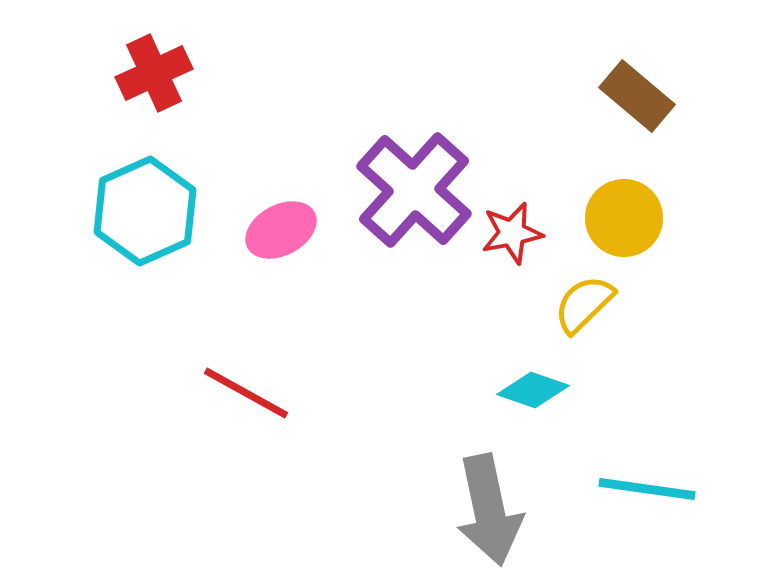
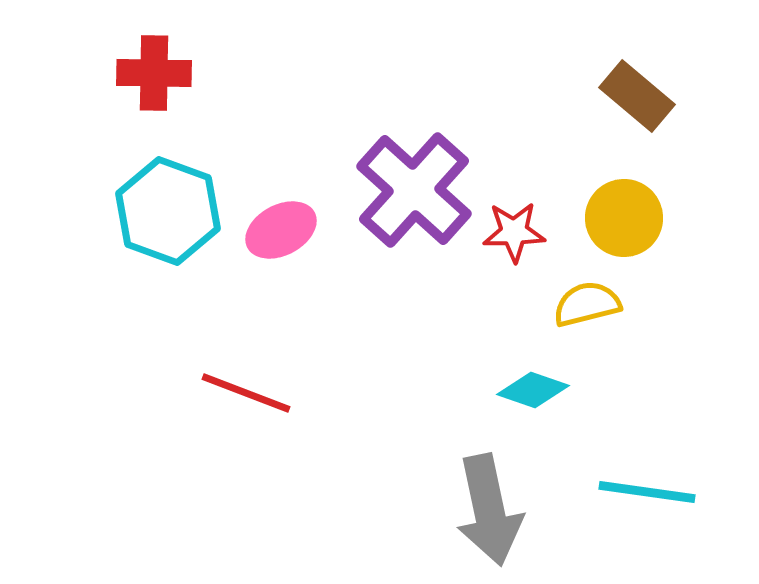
red cross: rotated 26 degrees clockwise
cyan hexagon: moved 23 px right; rotated 16 degrees counterclockwise
red star: moved 2 px right, 1 px up; rotated 10 degrees clockwise
yellow semicircle: moved 3 px right; rotated 30 degrees clockwise
red line: rotated 8 degrees counterclockwise
cyan line: moved 3 px down
